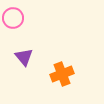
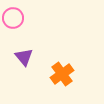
orange cross: rotated 15 degrees counterclockwise
